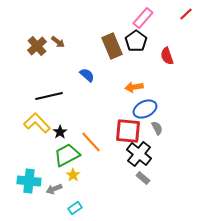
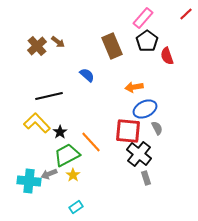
black pentagon: moved 11 px right
gray rectangle: moved 3 px right; rotated 32 degrees clockwise
gray arrow: moved 5 px left, 15 px up
cyan rectangle: moved 1 px right, 1 px up
